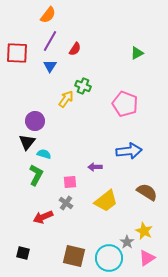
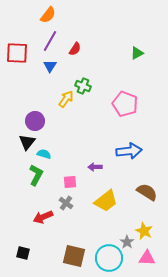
pink triangle: rotated 36 degrees clockwise
